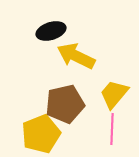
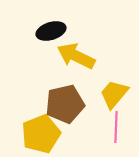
pink line: moved 4 px right, 2 px up
